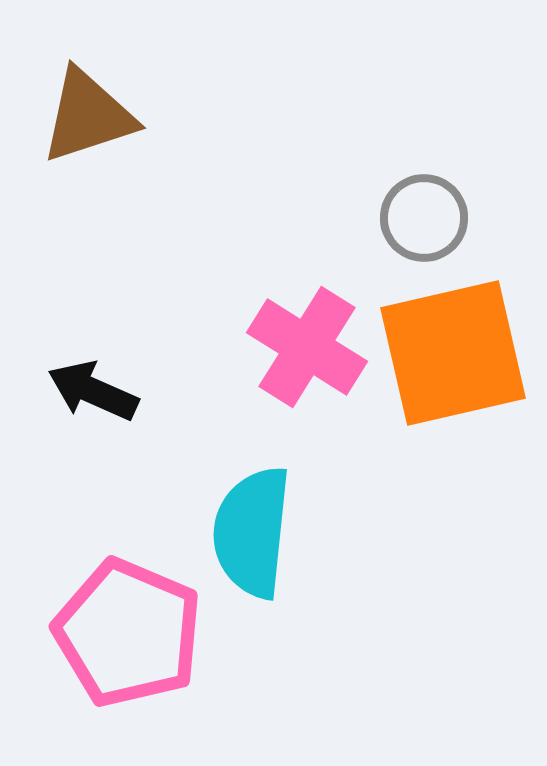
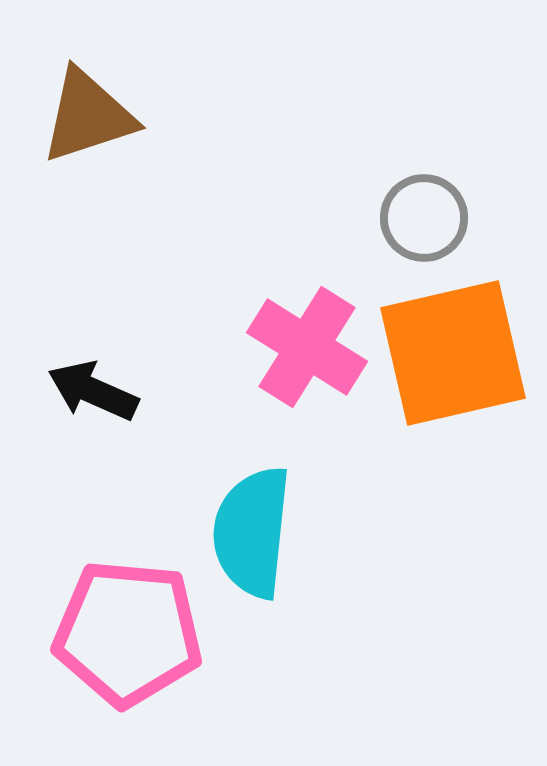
pink pentagon: rotated 18 degrees counterclockwise
